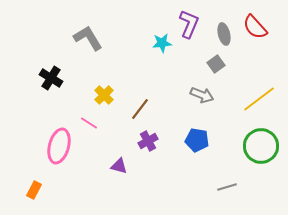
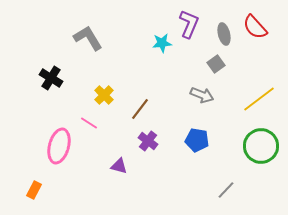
purple cross: rotated 24 degrees counterclockwise
gray line: moved 1 px left, 3 px down; rotated 30 degrees counterclockwise
